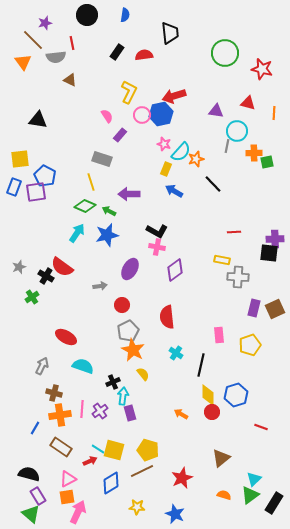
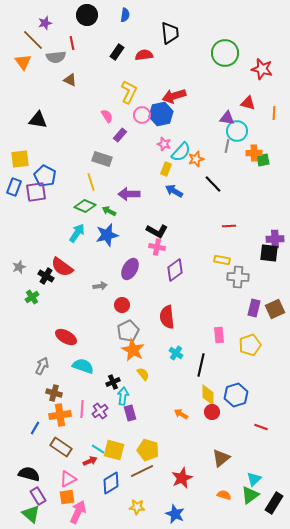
purple triangle at (216, 111): moved 11 px right, 7 px down
green square at (267, 162): moved 4 px left, 2 px up
red line at (234, 232): moved 5 px left, 6 px up
